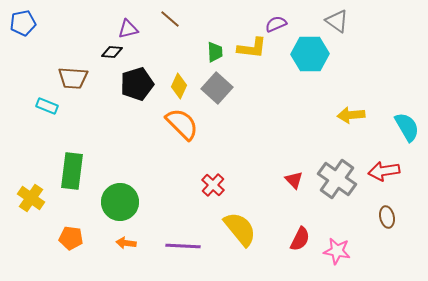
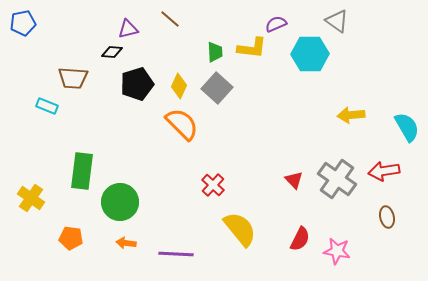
green rectangle: moved 10 px right
purple line: moved 7 px left, 8 px down
